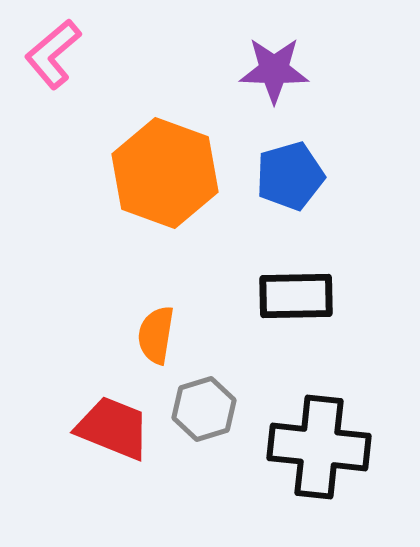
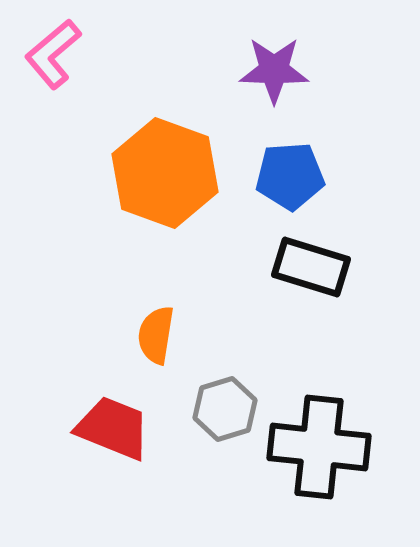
blue pentagon: rotated 12 degrees clockwise
black rectangle: moved 15 px right, 29 px up; rotated 18 degrees clockwise
gray hexagon: moved 21 px right
